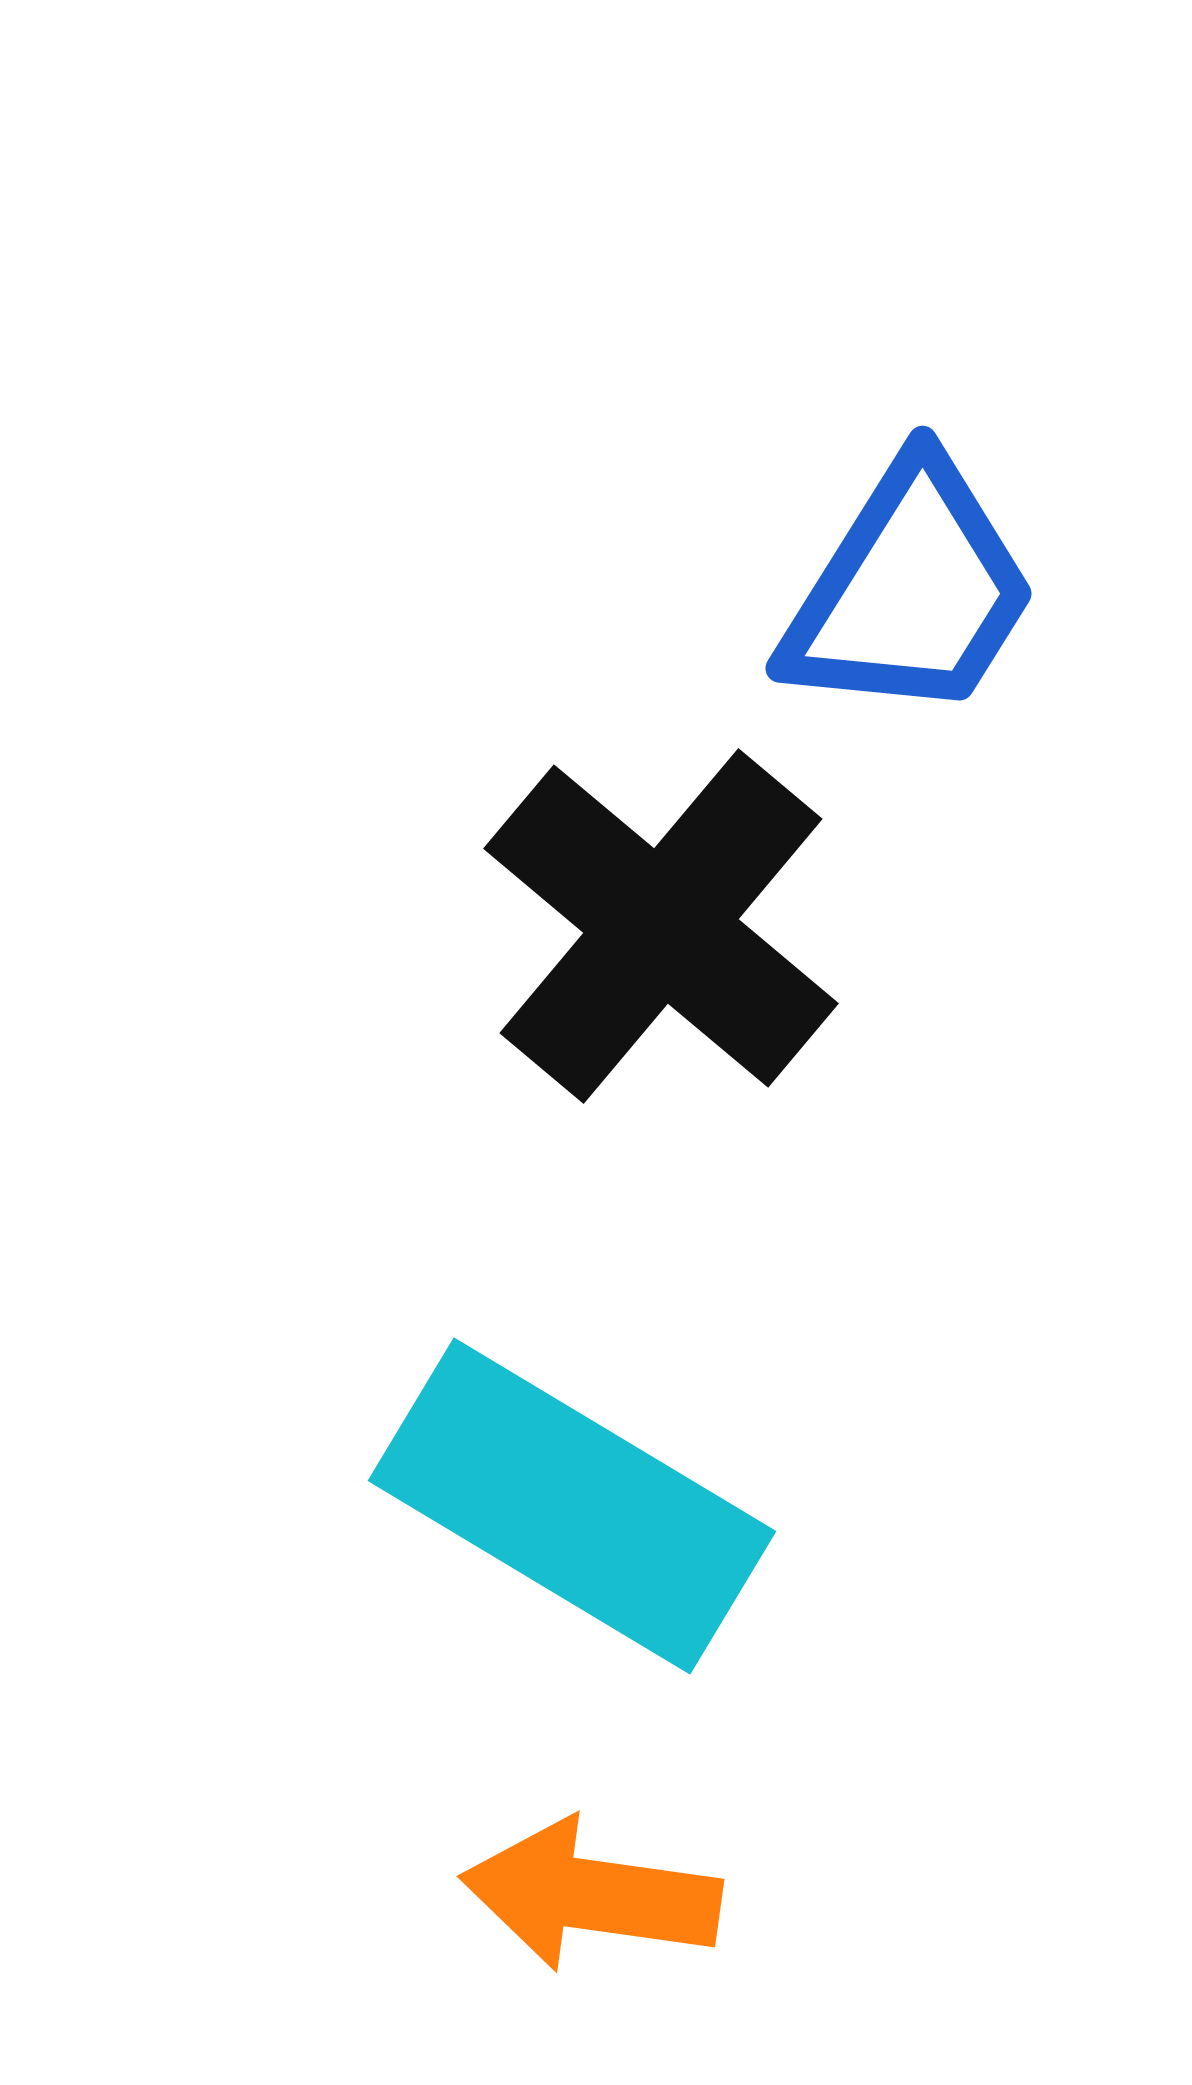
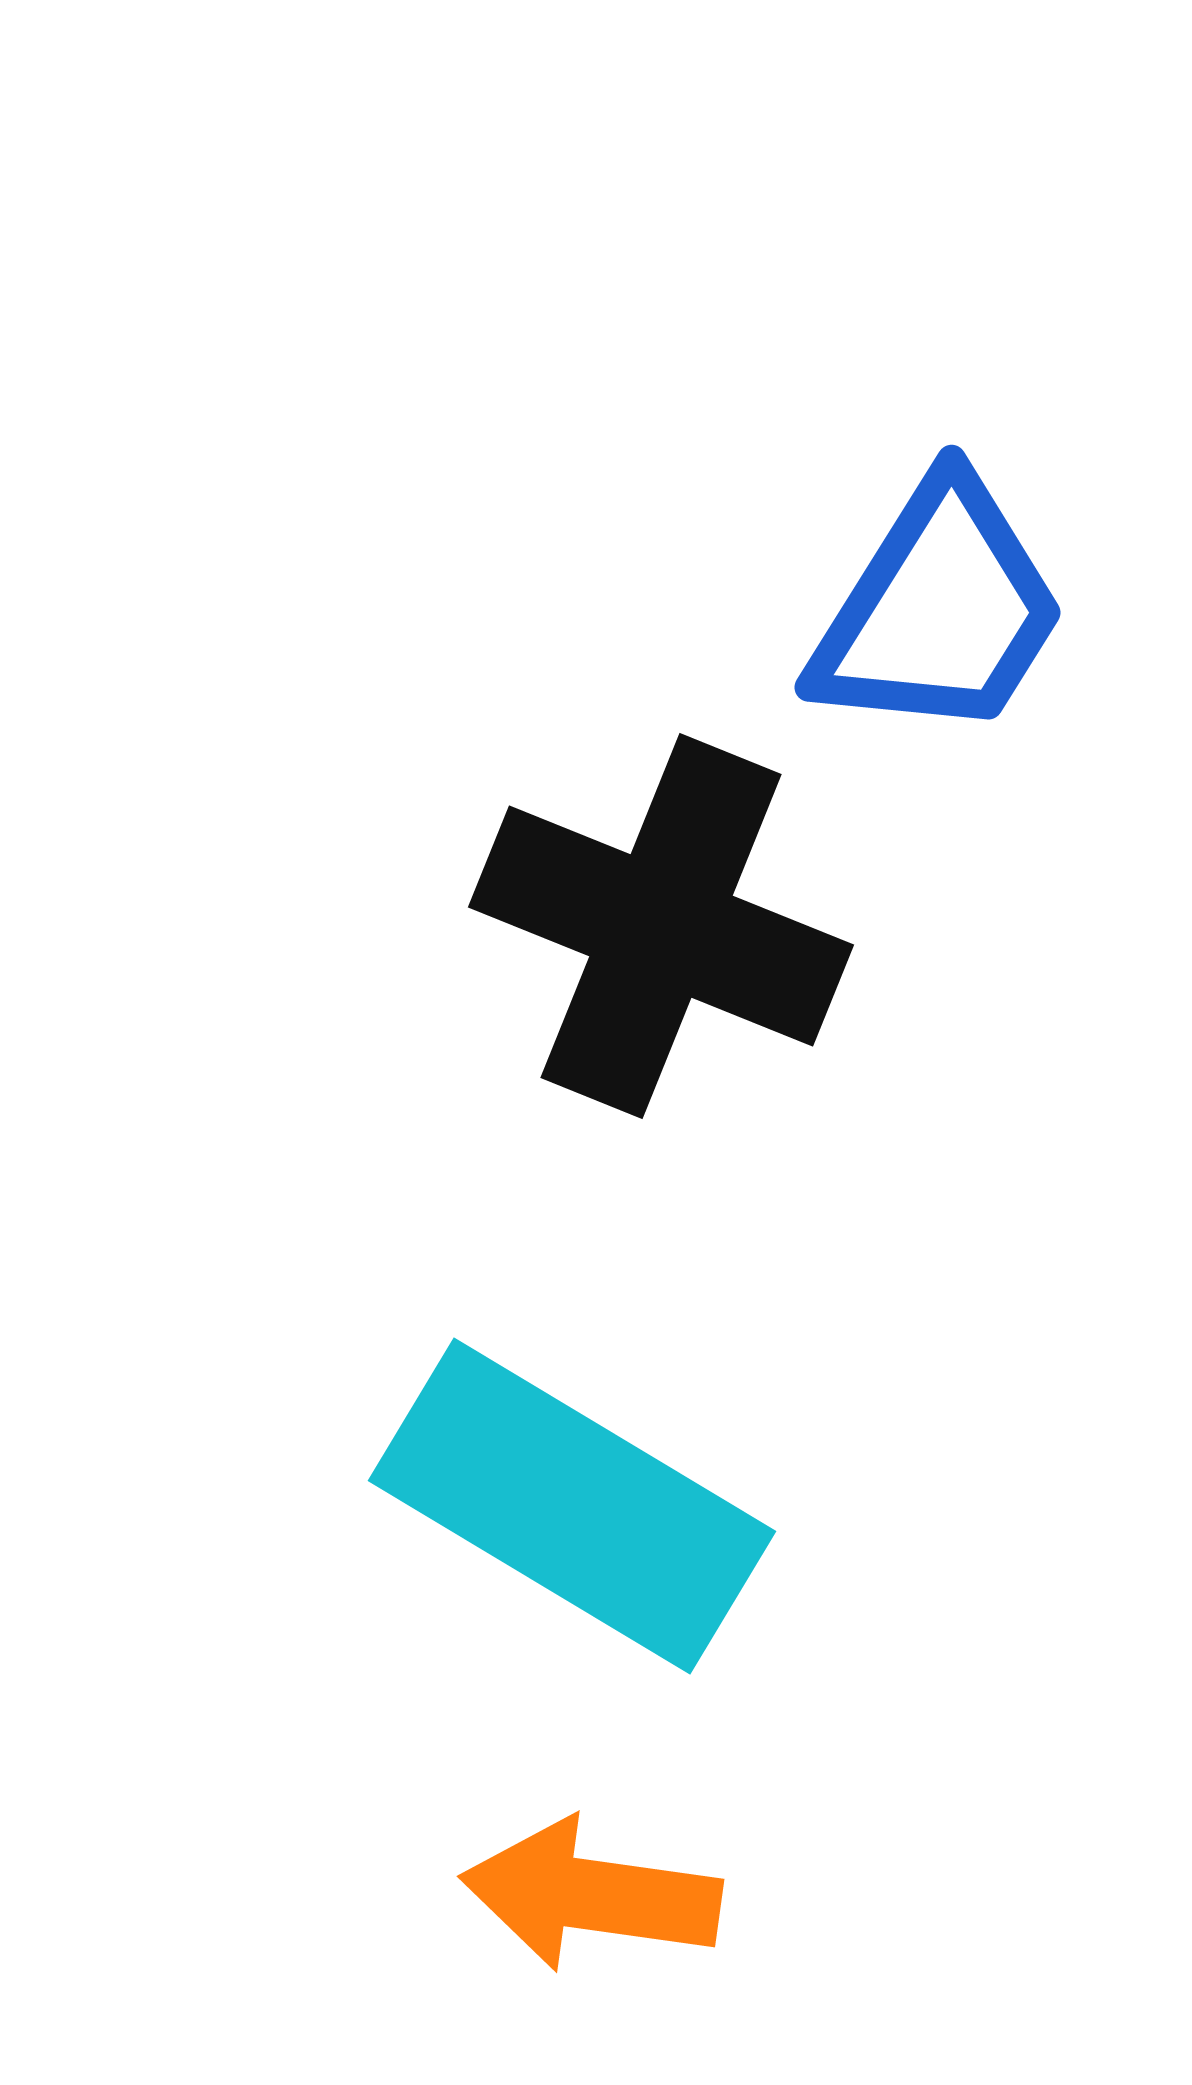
blue trapezoid: moved 29 px right, 19 px down
black cross: rotated 18 degrees counterclockwise
